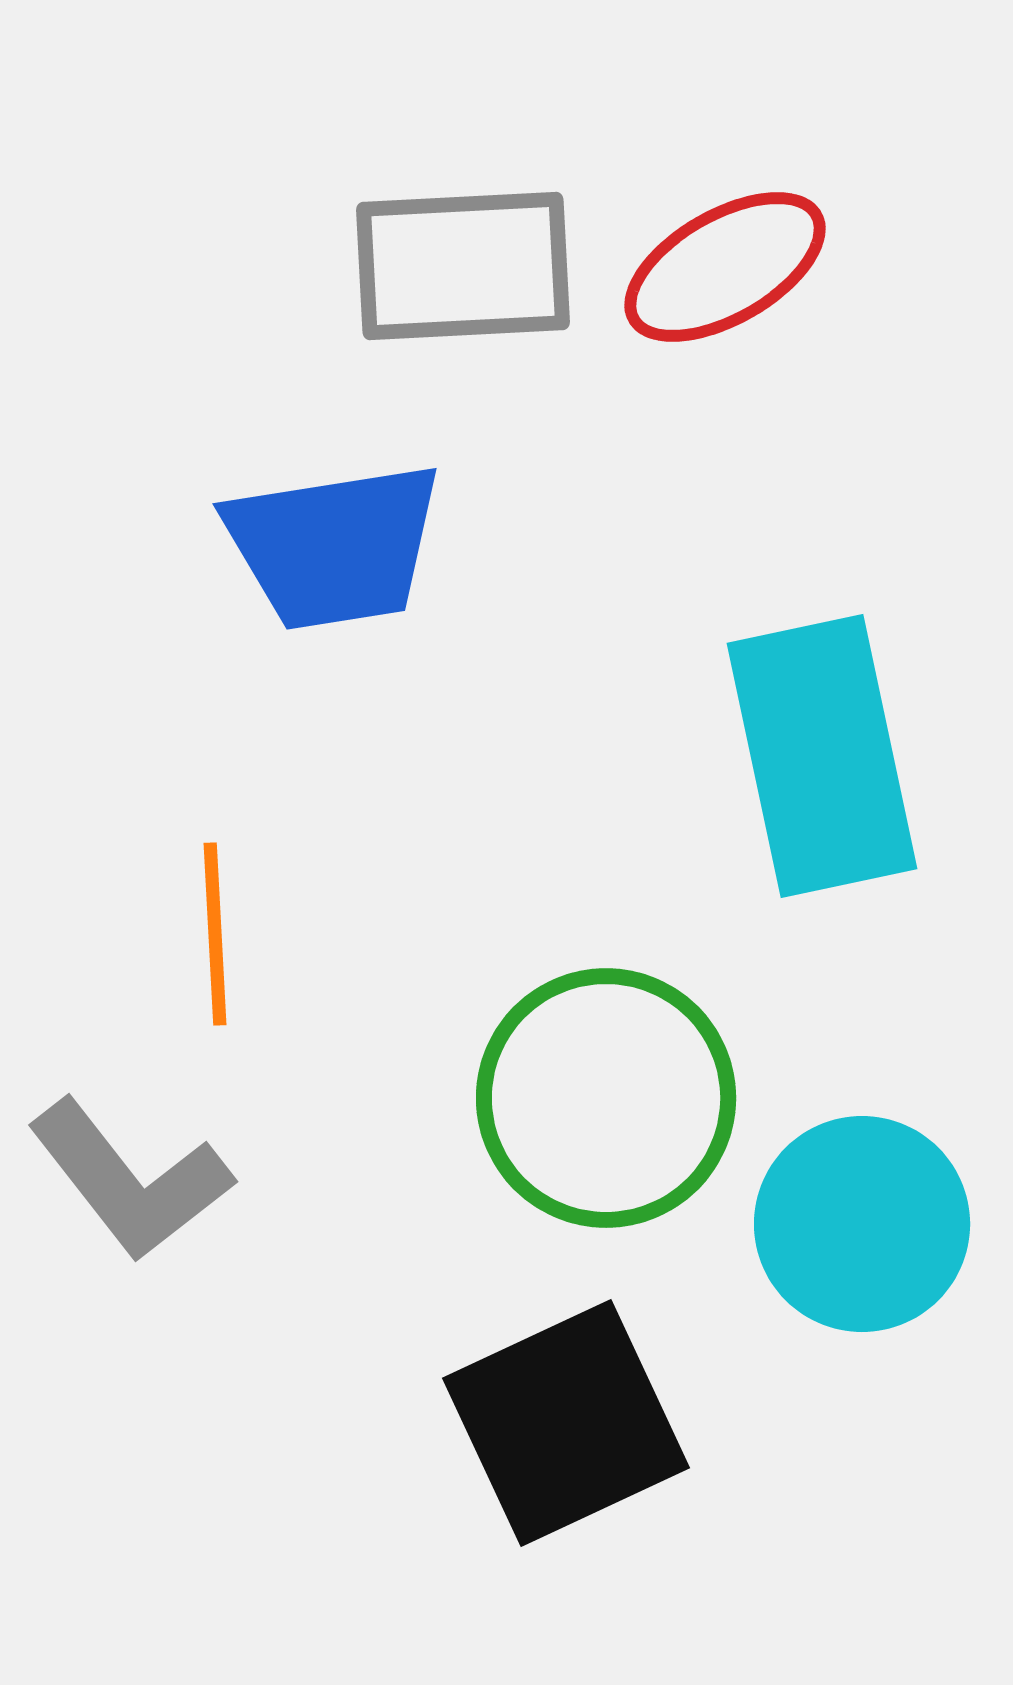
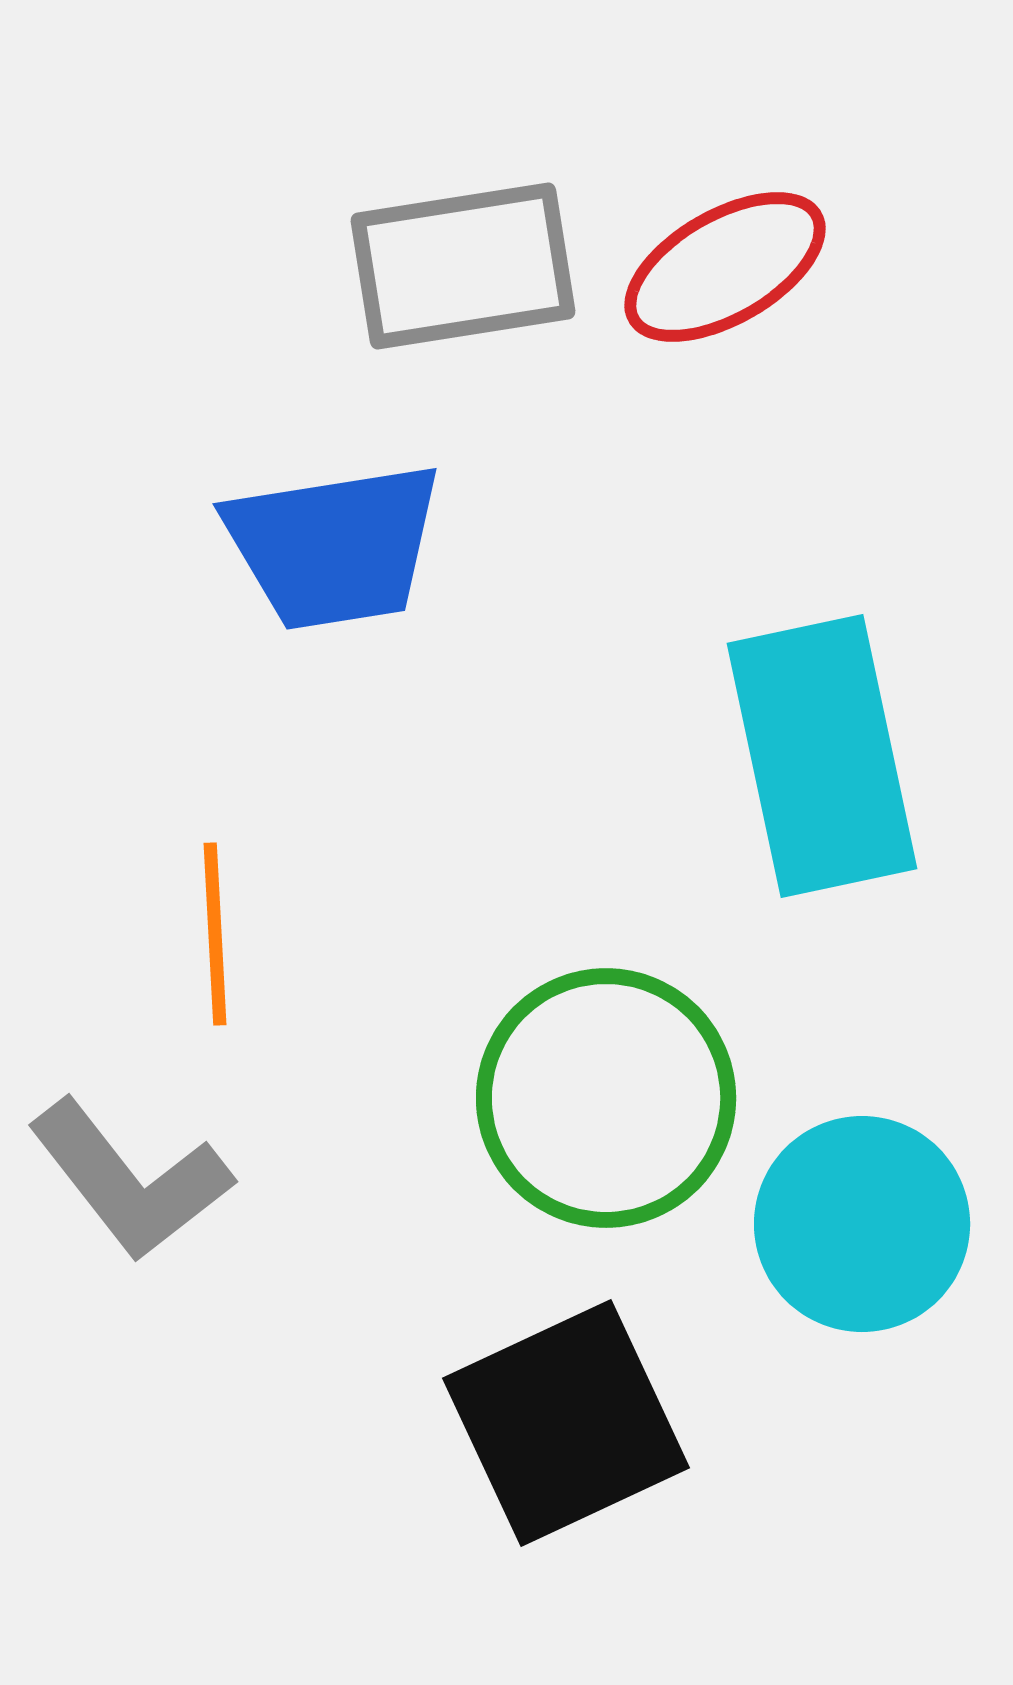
gray rectangle: rotated 6 degrees counterclockwise
